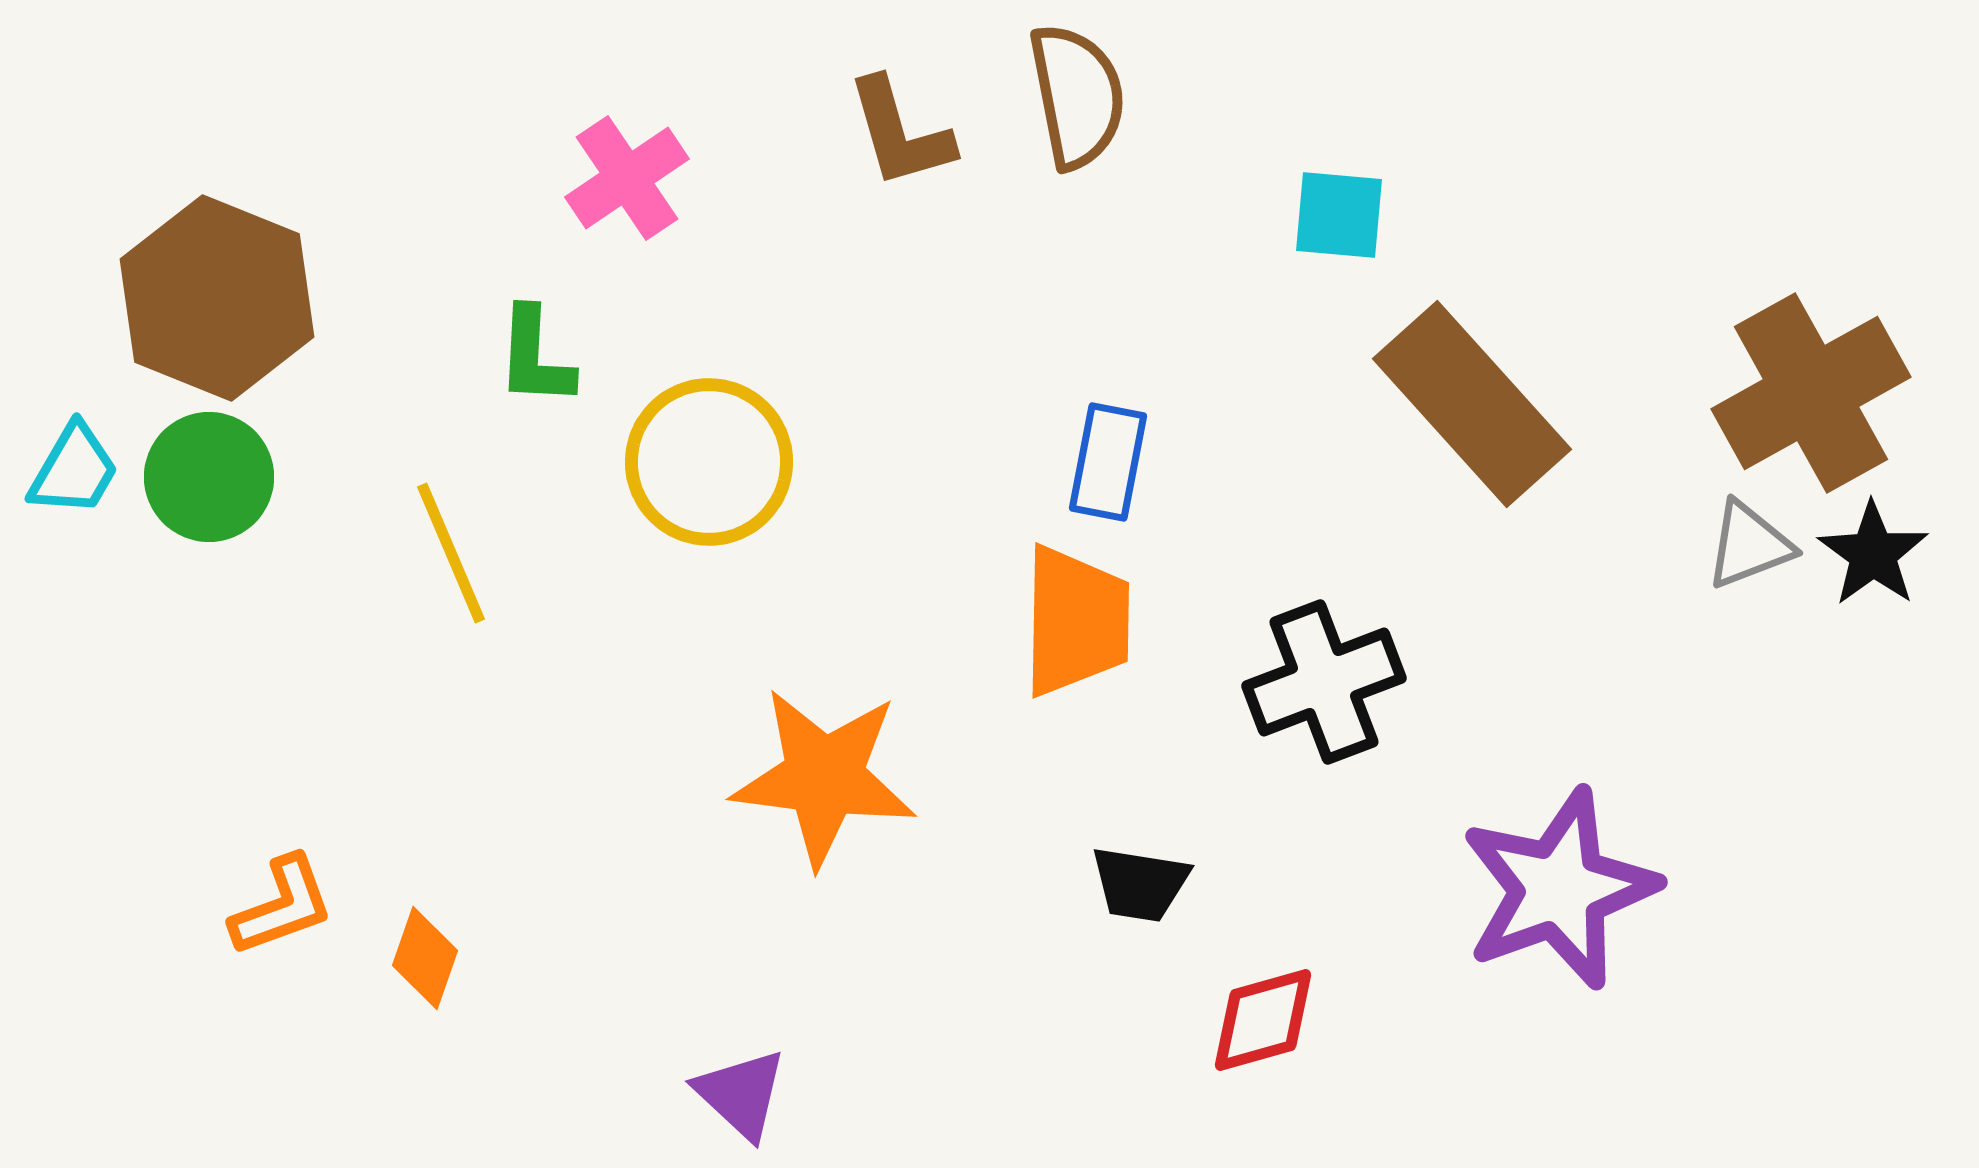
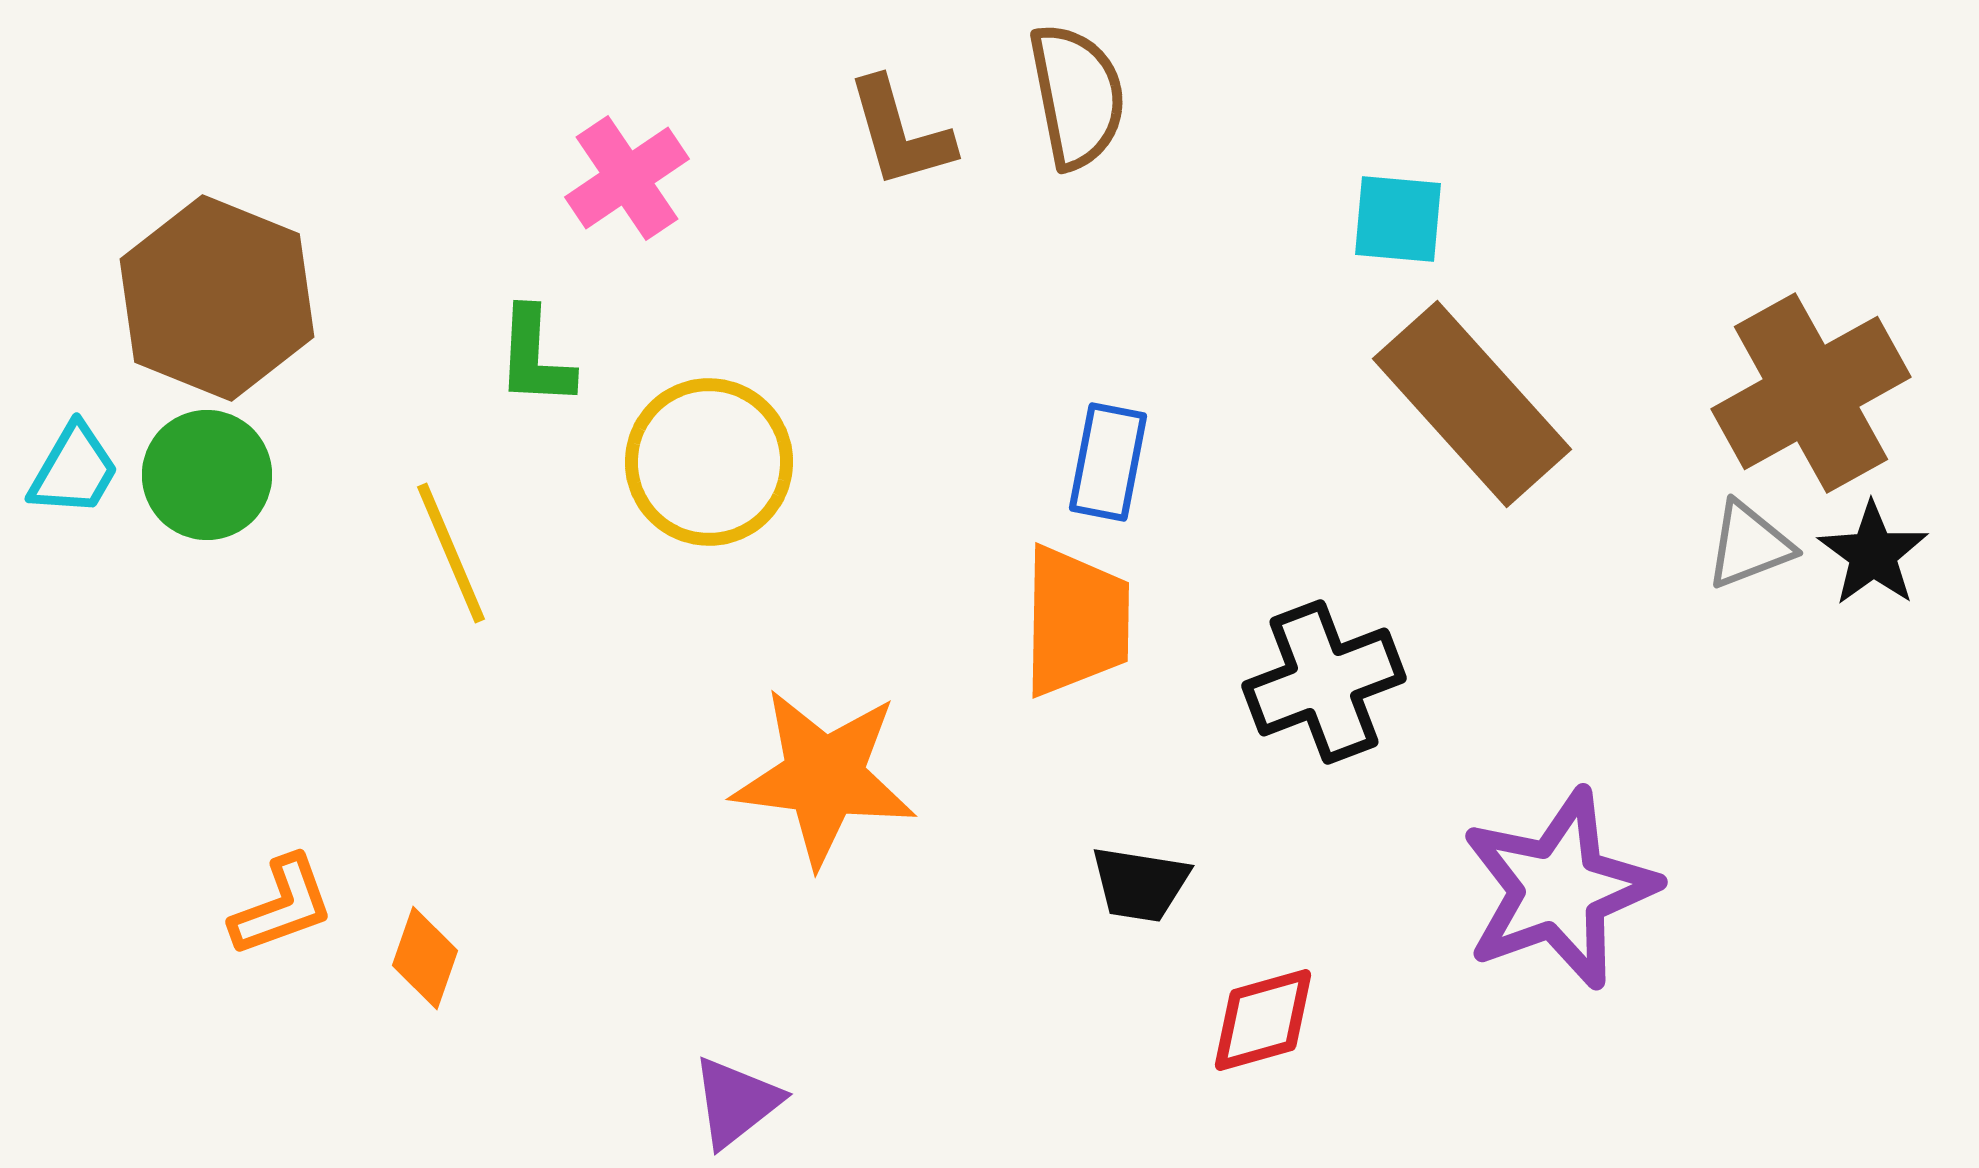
cyan square: moved 59 px right, 4 px down
green circle: moved 2 px left, 2 px up
purple triangle: moved 5 px left, 8 px down; rotated 39 degrees clockwise
